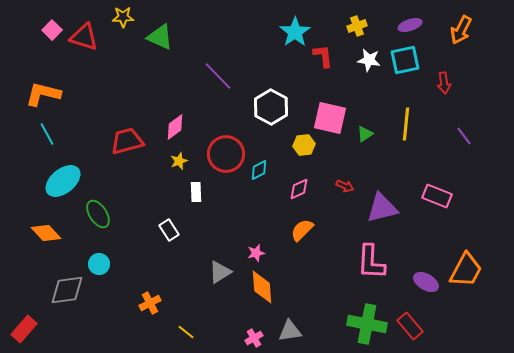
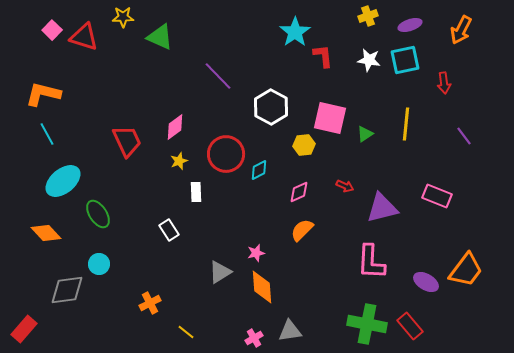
yellow cross at (357, 26): moved 11 px right, 10 px up
red trapezoid at (127, 141): rotated 80 degrees clockwise
pink diamond at (299, 189): moved 3 px down
orange trapezoid at (466, 270): rotated 9 degrees clockwise
